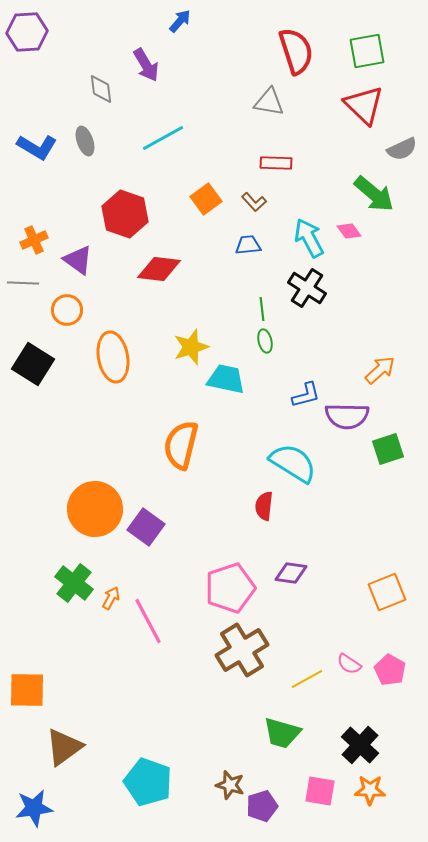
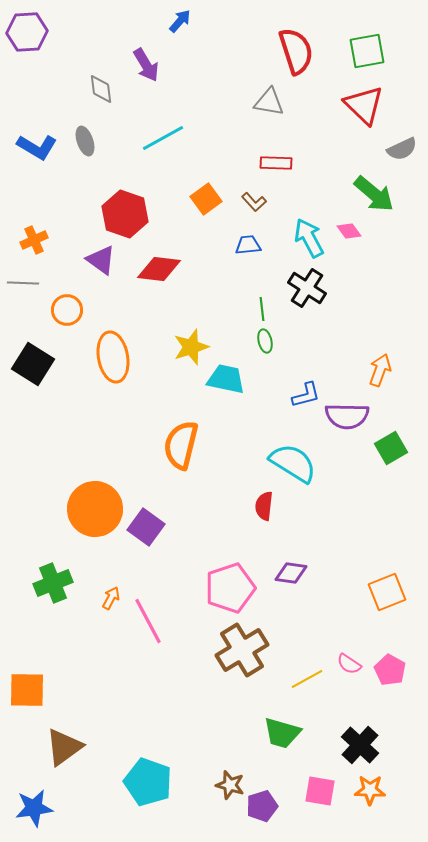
purple triangle at (78, 260): moved 23 px right
orange arrow at (380, 370): rotated 28 degrees counterclockwise
green square at (388, 449): moved 3 px right, 1 px up; rotated 12 degrees counterclockwise
green cross at (74, 583): moved 21 px left; rotated 30 degrees clockwise
